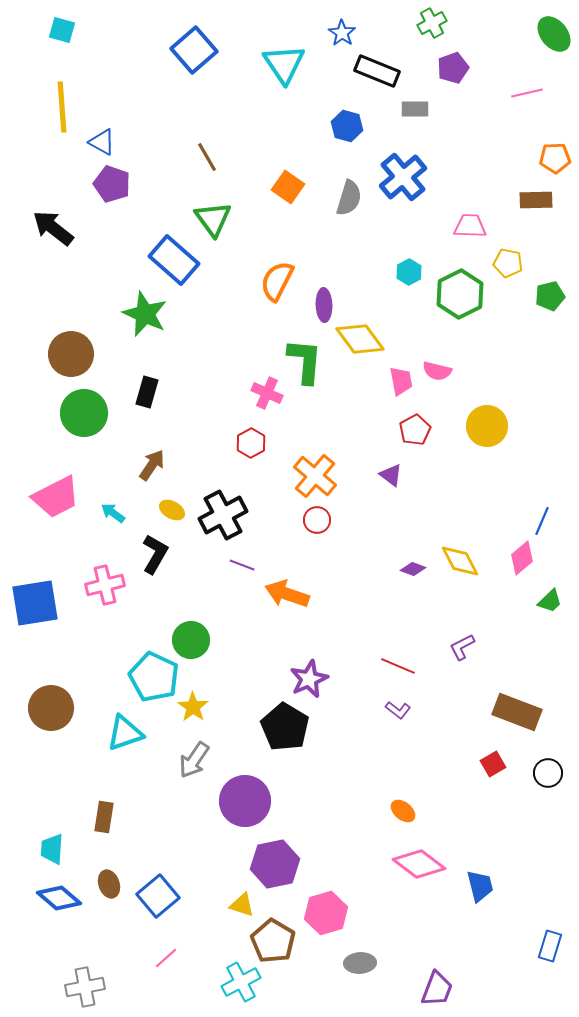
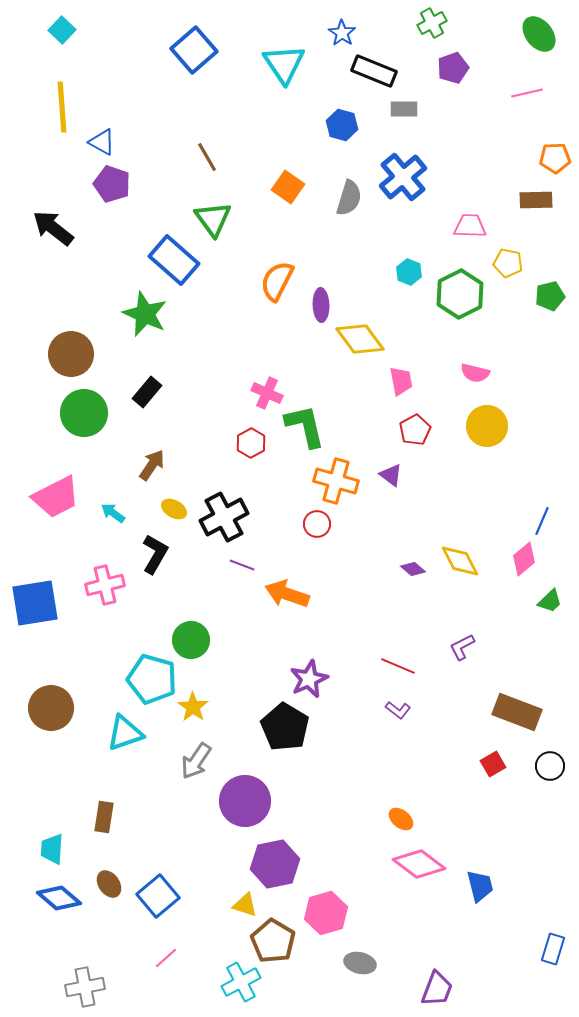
cyan square at (62, 30): rotated 28 degrees clockwise
green ellipse at (554, 34): moved 15 px left
black rectangle at (377, 71): moved 3 px left
gray rectangle at (415, 109): moved 11 px left
blue hexagon at (347, 126): moved 5 px left, 1 px up
cyan hexagon at (409, 272): rotated 10 degrees counterclockwise
purple ellipse at (324, 305): moved 3 px left
green L-shape at (305, 361): moved 65 px down; rotated 18 degrees counterclockwise
pink semicircle at (437, 371): moved 38 px right, 2 px down
black rectangle at (147, 392): rotated 24 degrees clockwise
orange cross at (315, 476): moved 21 px right, 5 px down; rotated 24 degrees counterclockwise
yellow ellipse at (172, 510): moved 2 px right, 1 px up
black cross at (223, 515): moved 1 px right, 2 px down
red circle at (317, 520): moved 4 px down
pink diamond at (522, 558): moved 2 px right, 1 px down
purple diamond at (413, 569): rotated 20 degrees clockwise
cyan pentagon at (154, 677): moved 2 px left, 2 px down; rotated 9 degrees counterclockwise
gray arrow at (194, 760): moved 2 px right, 1 px down
black circle at (548, 773): moved 2 px right, 7 px up
orange ellipse at (403, 811): moved 2 px left, 8 px down
brown ellipse at (109, 884): rotated 16 degrees counterclockwise
yellow triangle at (242, 905): moved 3 px right
blue rectangle at (550, 946): moved 3 px right, 3 px down
gray ellipse at (360, 963): rotated 16 degrees clockwise
